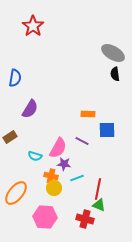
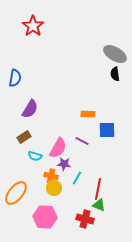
gray ellipse: moved 2 px right, 1 px down
brown rectangle: moved 14 px right
cyan line: rotated 40 degrees counterclockwise
